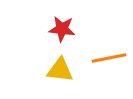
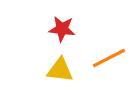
orange line: rotated 16 degrees counterclockwise
